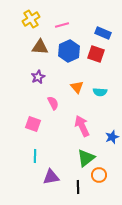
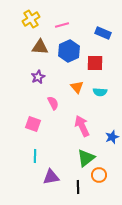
red square: moved 1 px left, 9 px down; rotated 18 degrees counterclockwise
